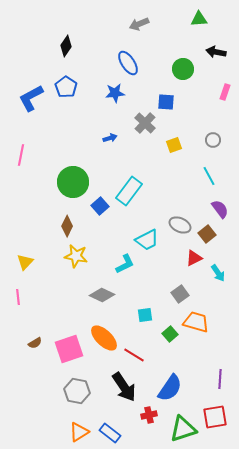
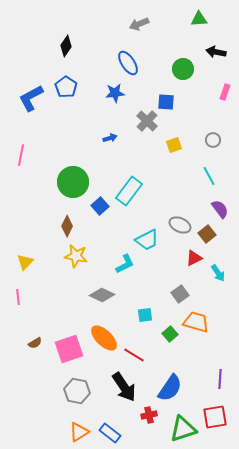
gray cross at (145, 123): moved 2 px right, 2 px up
